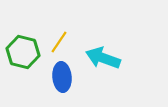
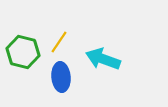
cyan arrow: moved 1 px down
blue ellipse: moved 1 px left
